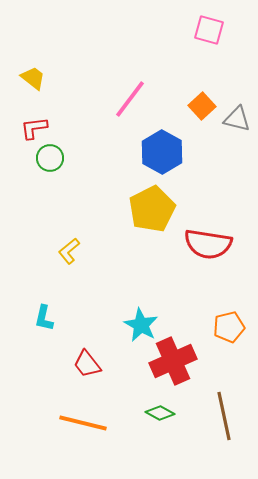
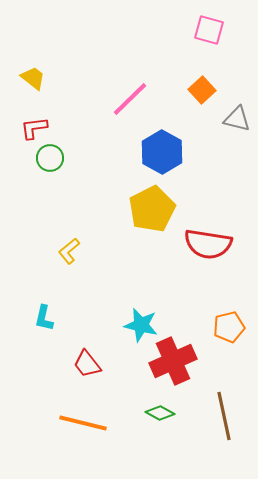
pink line: rotated 9 degrees clockwise
orange square: moved 16 px up
cyan star: rotated 16 degrees counterclockwise
